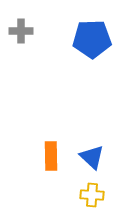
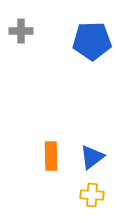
blue pentagon: moved 2 px down
blue triangle: rotated 40 degrees clockwise
